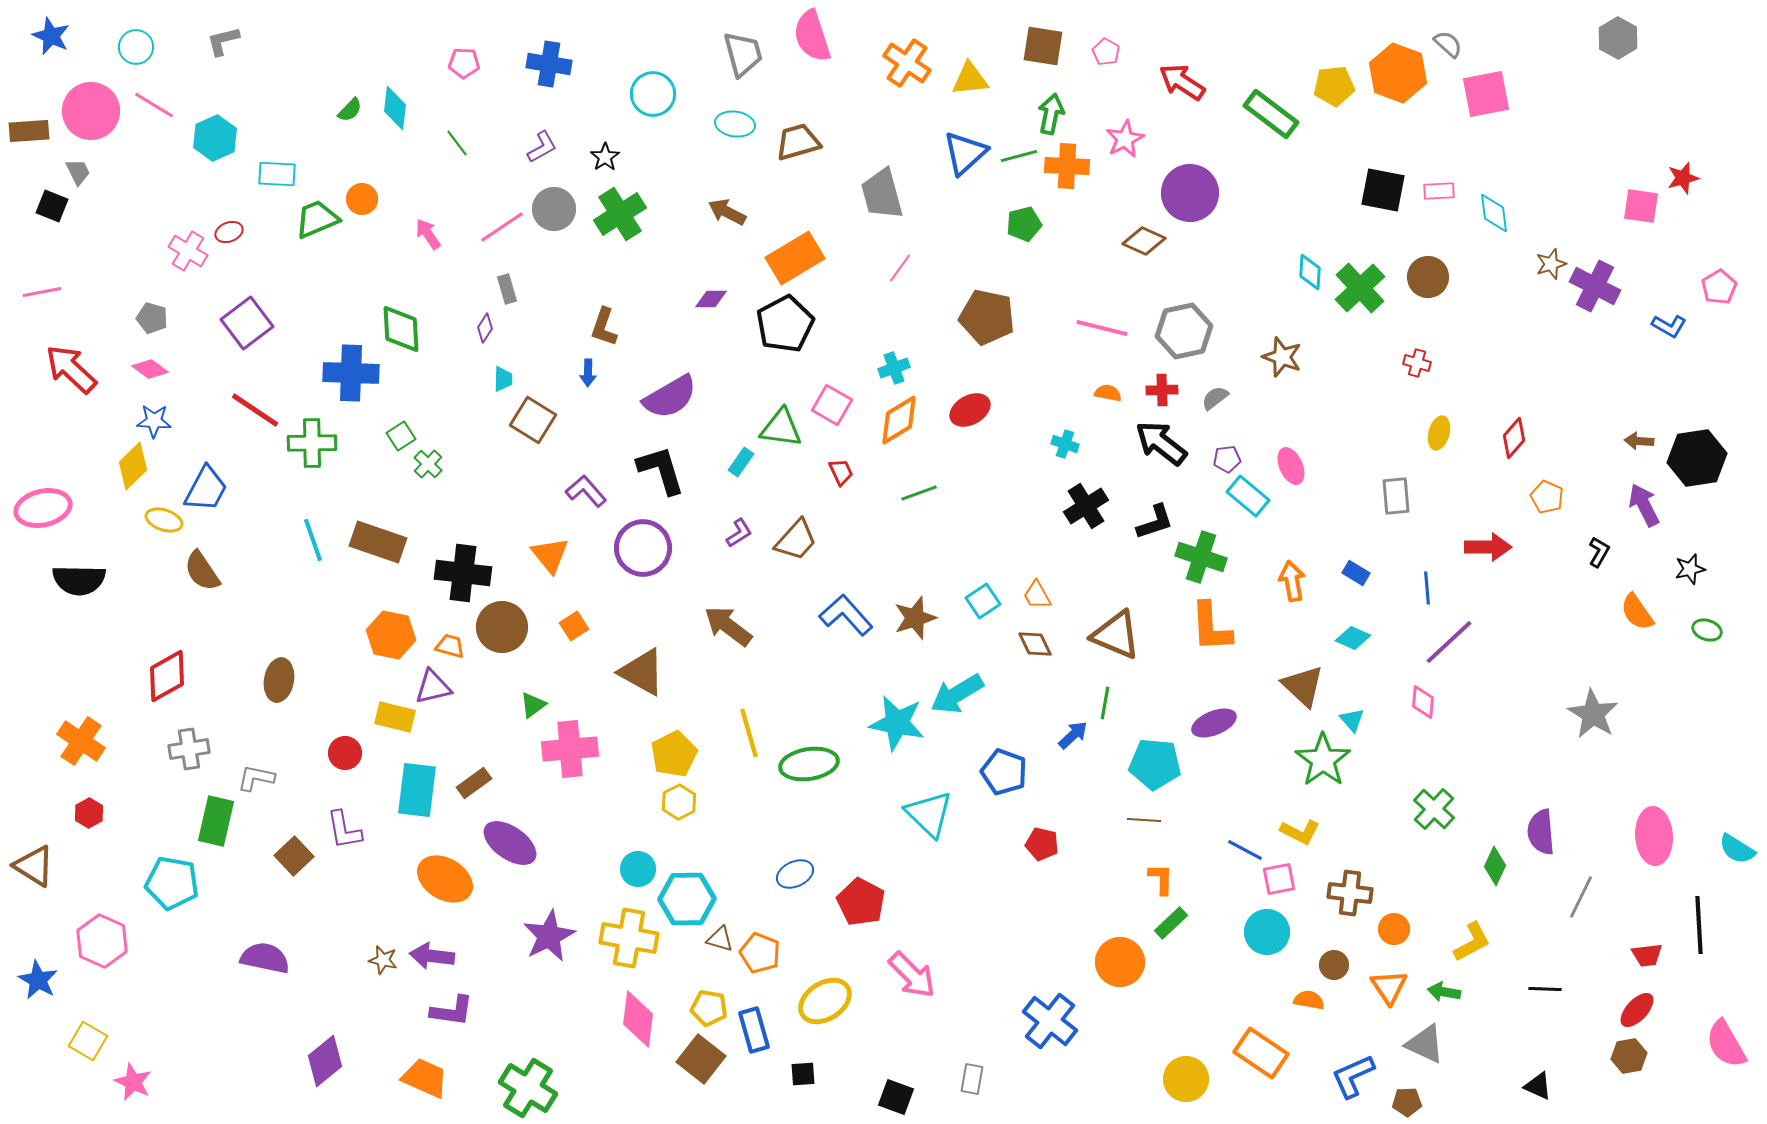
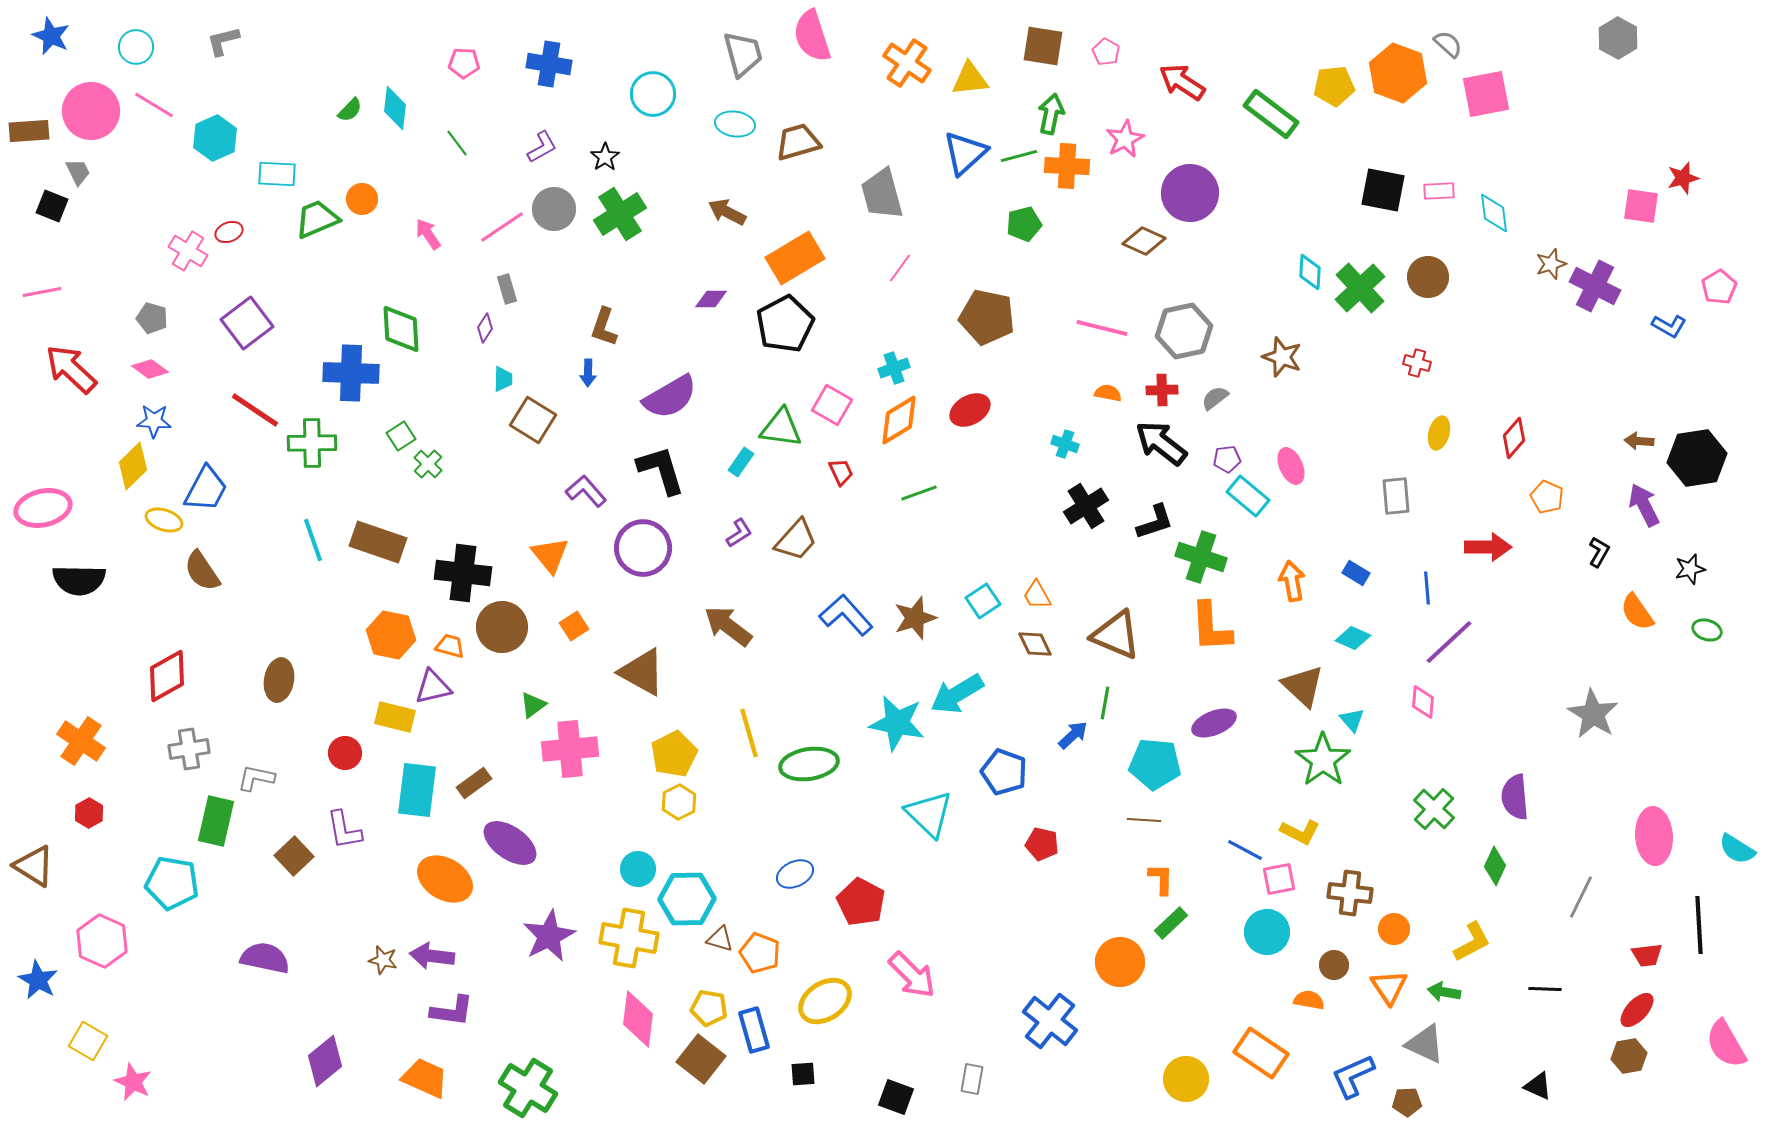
purple semicircle at (1541, 832): moved 26 px left, 35 px up
